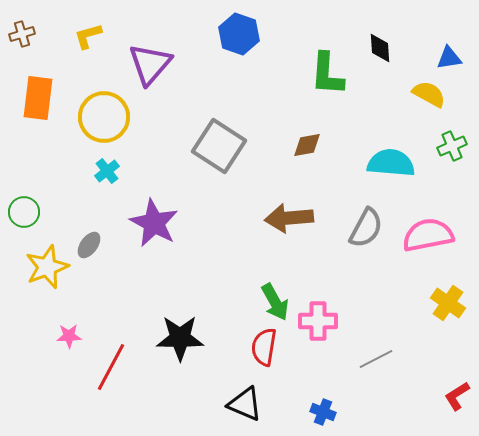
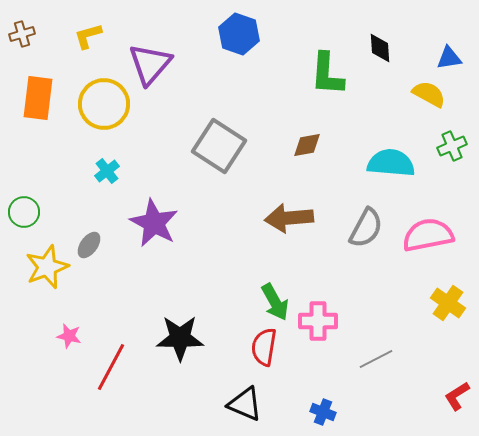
yellow circle: moved 13 px up
pink star: rotated 15 degrees clockwise
